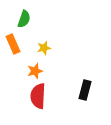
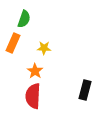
orange rectangle: moved 1 px up; rotated 48 degrees clockwise
yellow star: rotated 16 degrees clockwise
orange star: rotated 21 degrees counterclockwise
red semicircle: moved 5 px left
